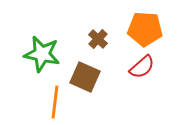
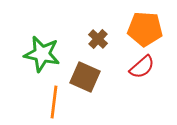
orange line: moved 1 px left
